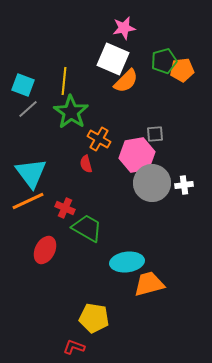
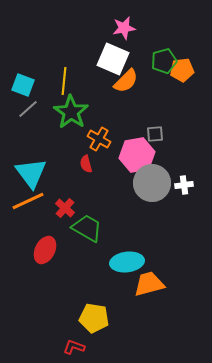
red cross: rotated 18 degrees clockwise
